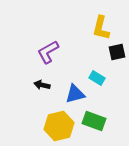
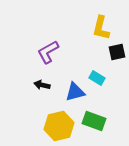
blue triangle: moved 2 px up
